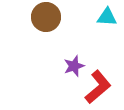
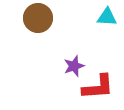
brown circle: moved 8 px left, 1 px down
red L-shape: rotated 36 degrees clockwise
